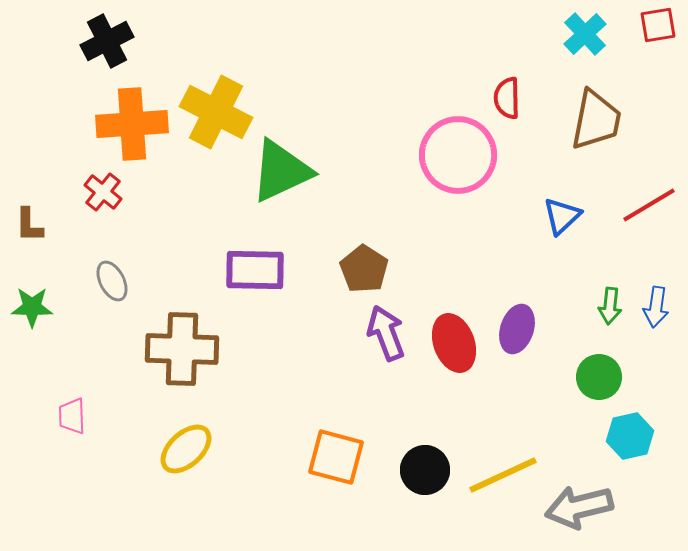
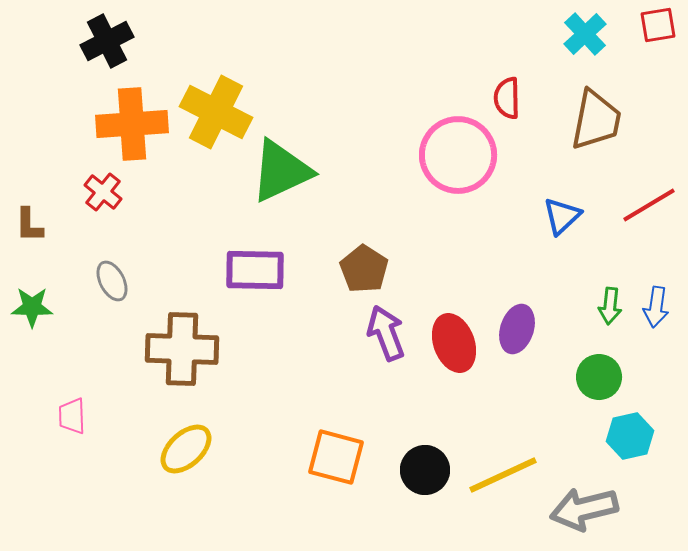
gray arrow: moved 5 px right, 2 px down
